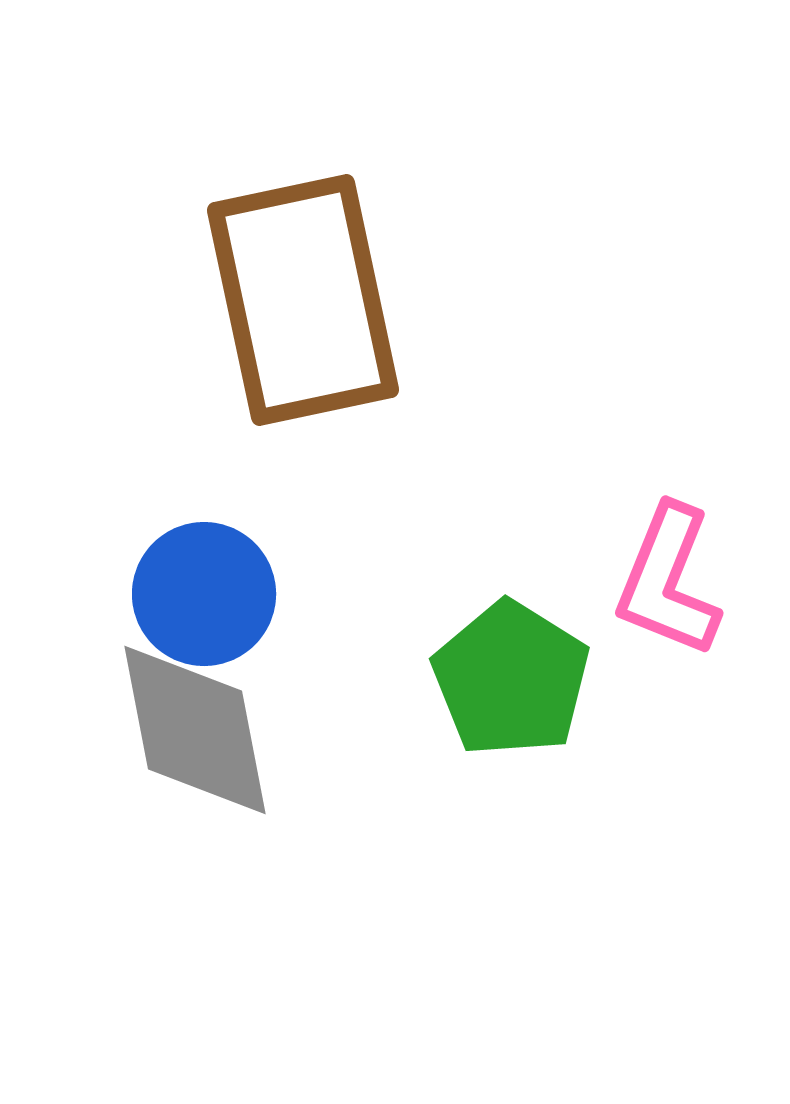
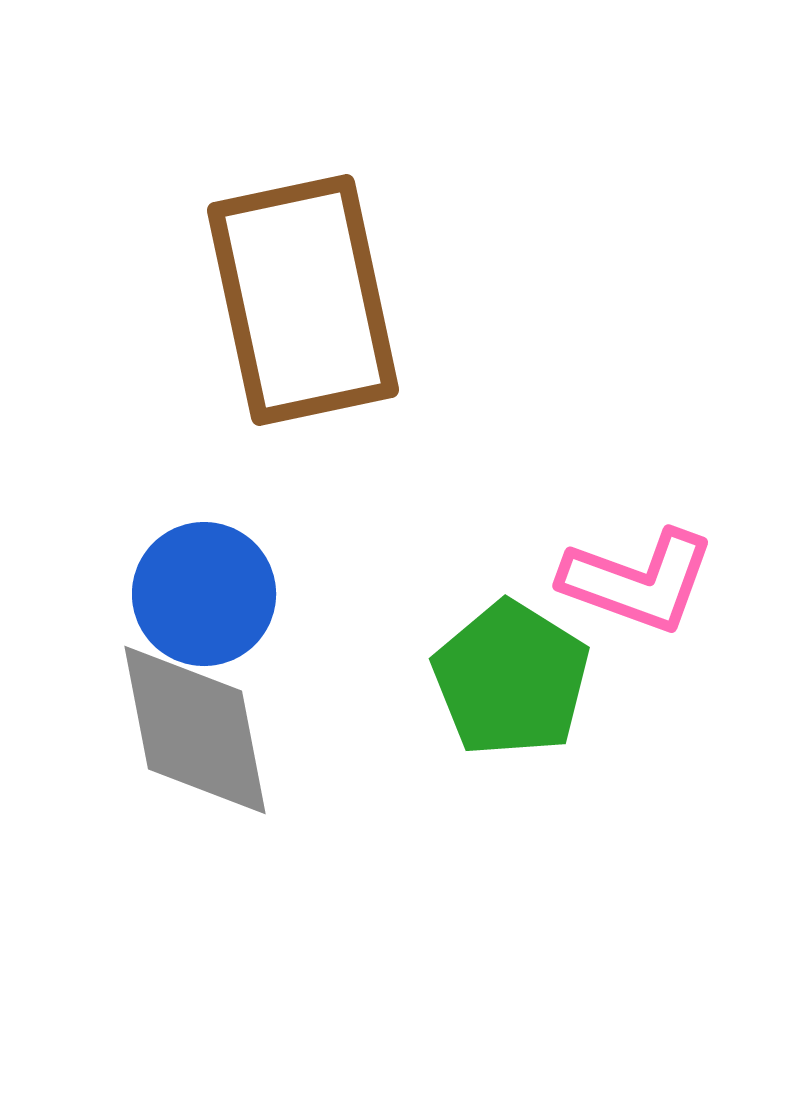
pink L-shape: moved 30 px left; rotated 92 degrees counterclockwise
